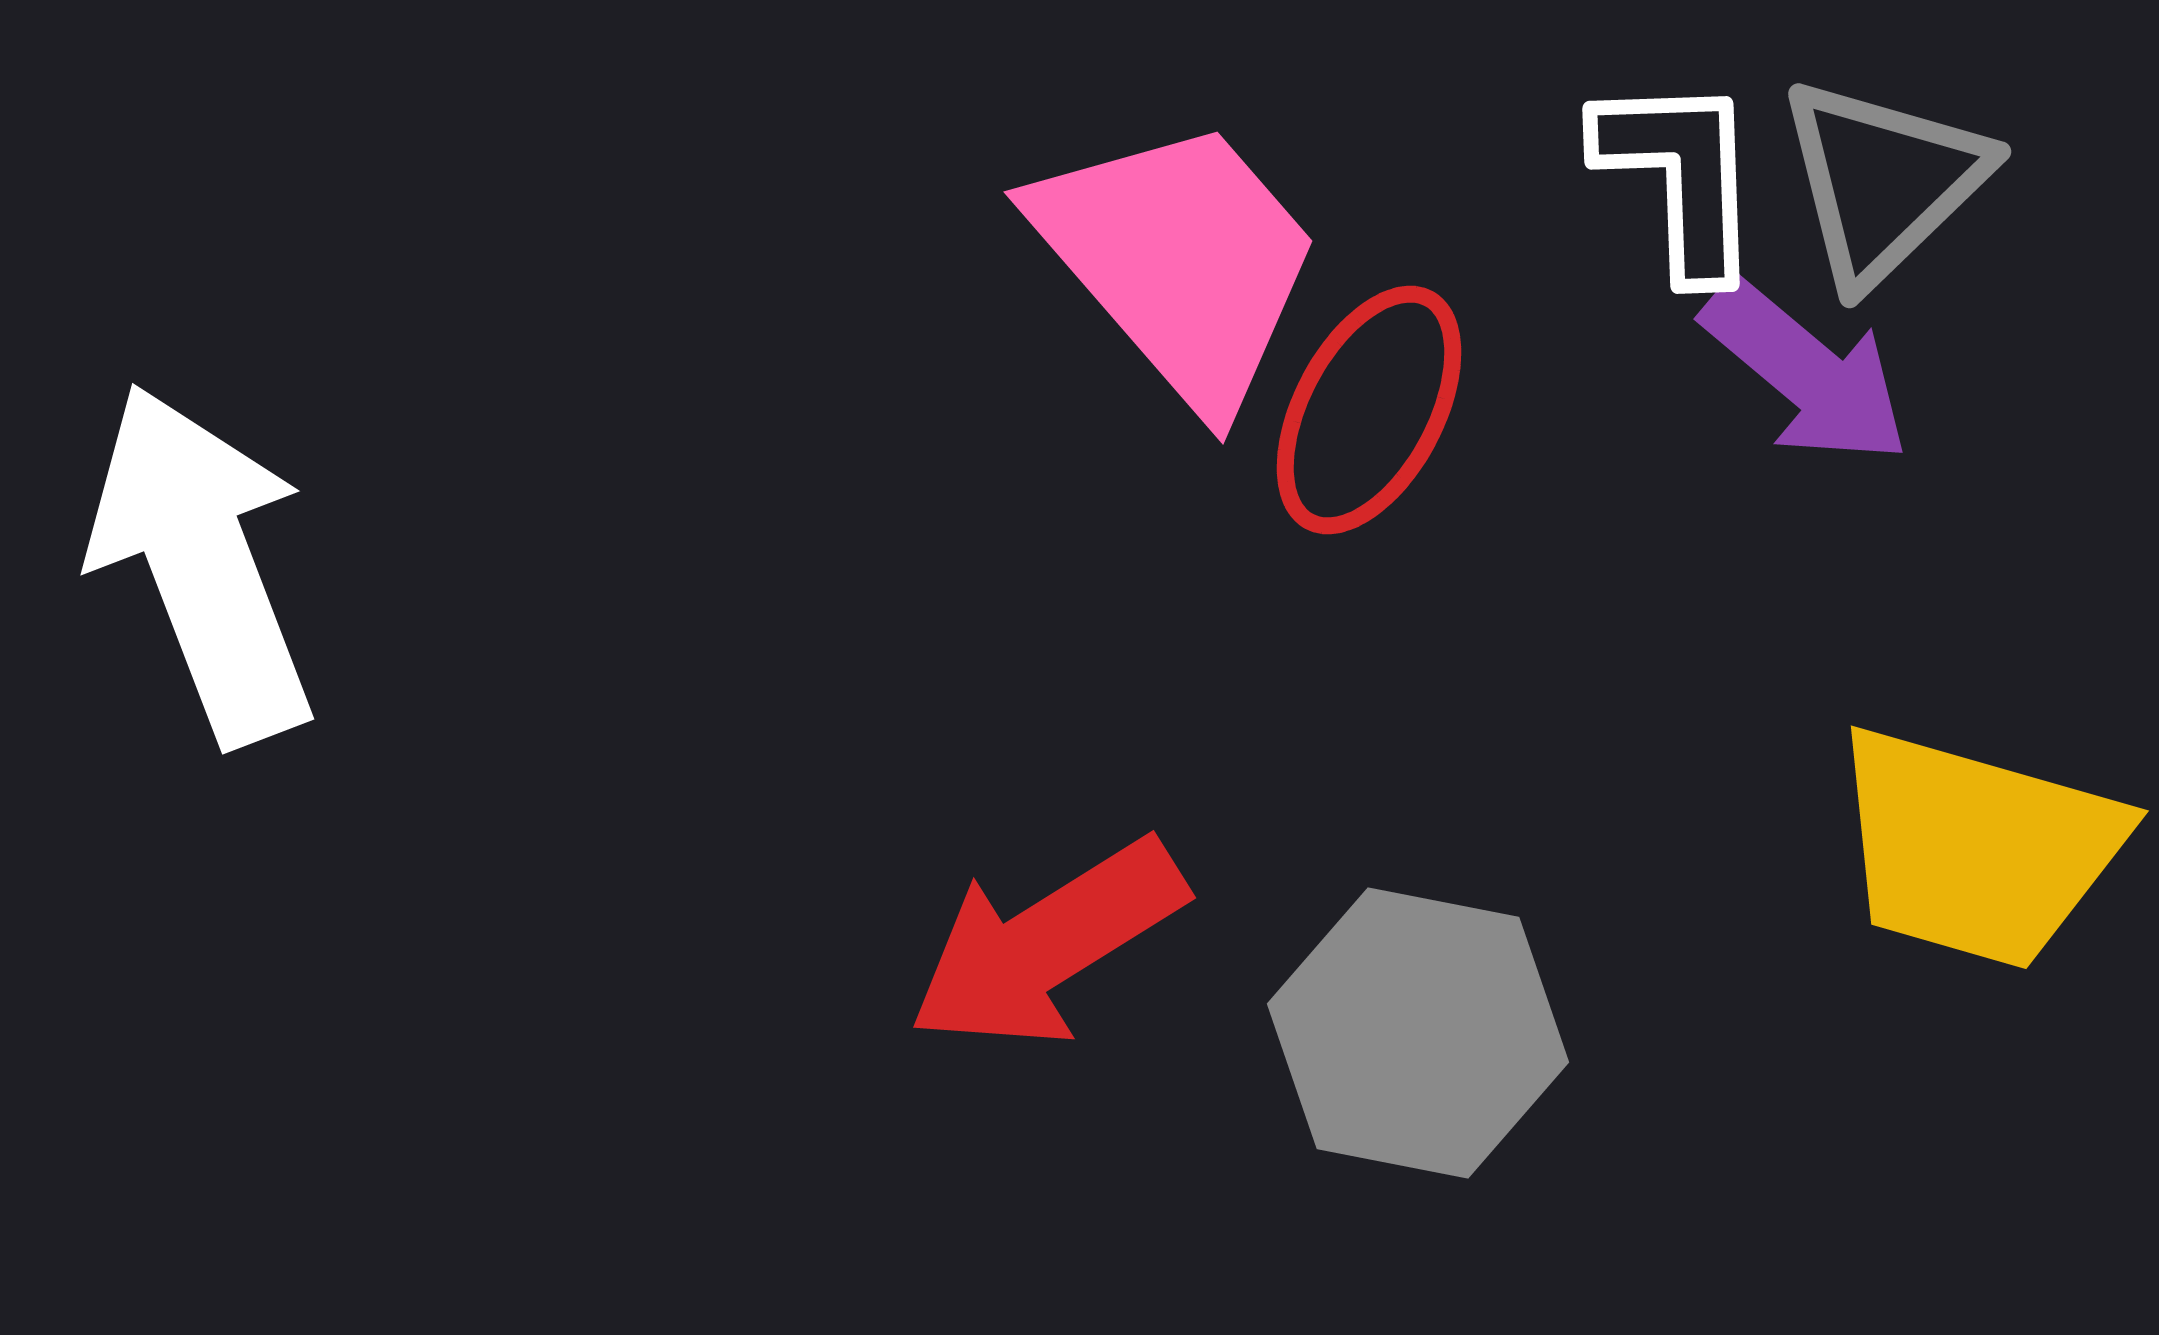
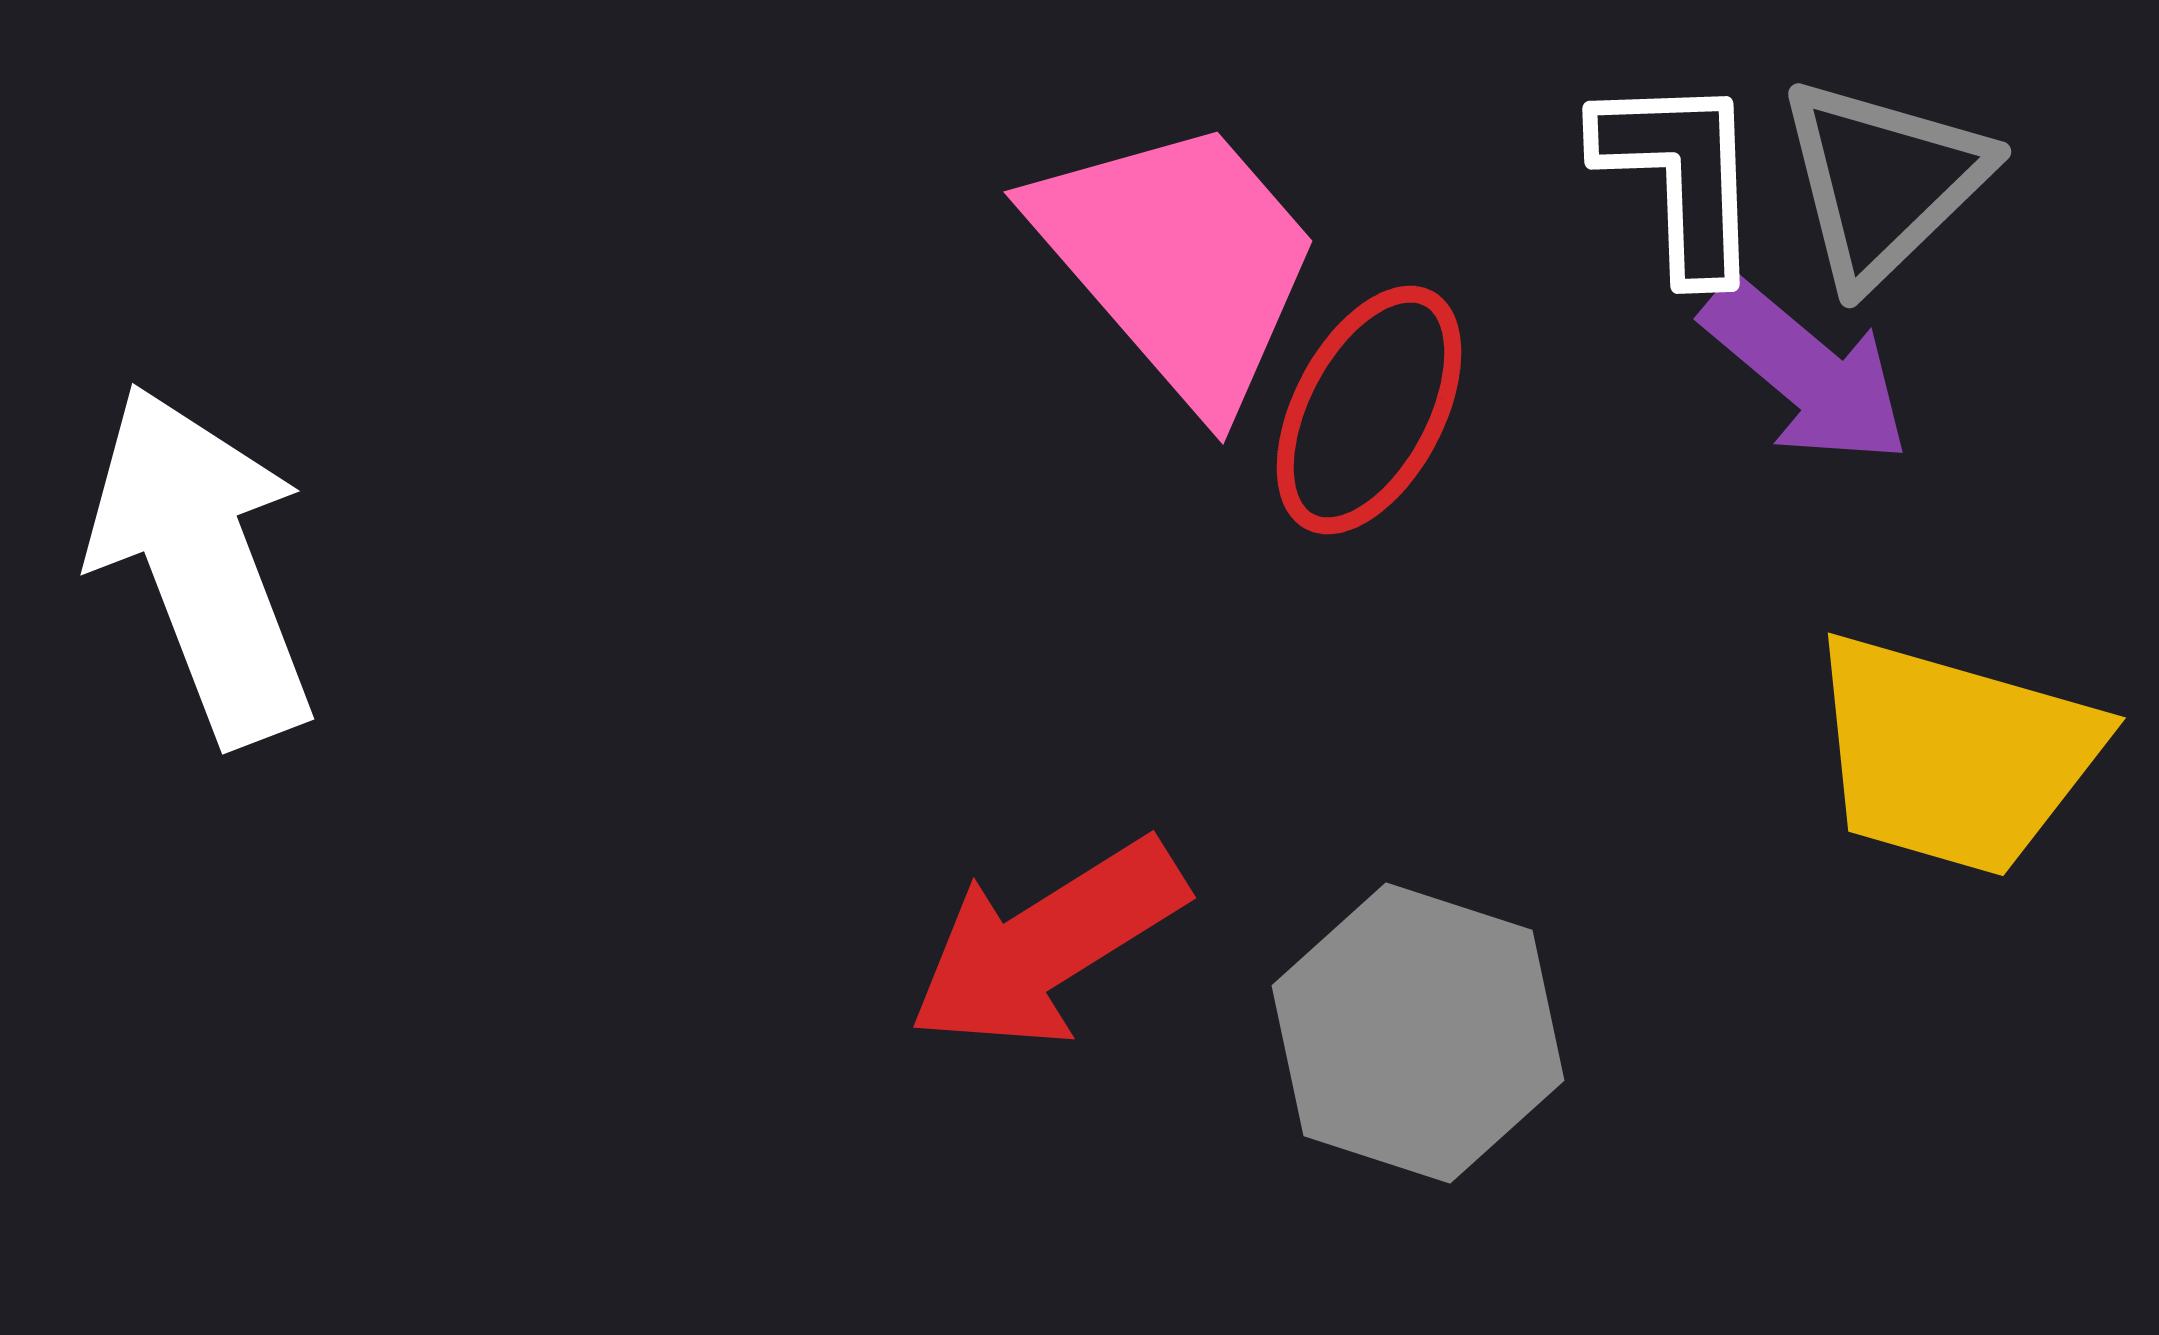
yellow trapezoid: moved 23 px left, 93 px up
gray hexagon: rotated 7 degrees clockwise
